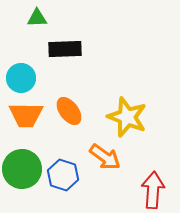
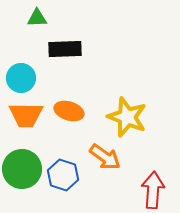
orange ellipse: rotated 36 degrees counterclockwise
